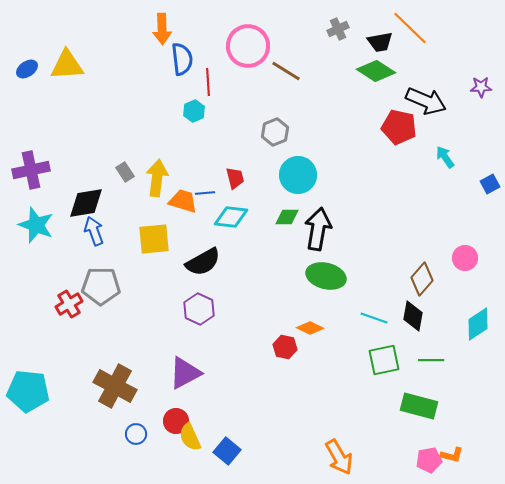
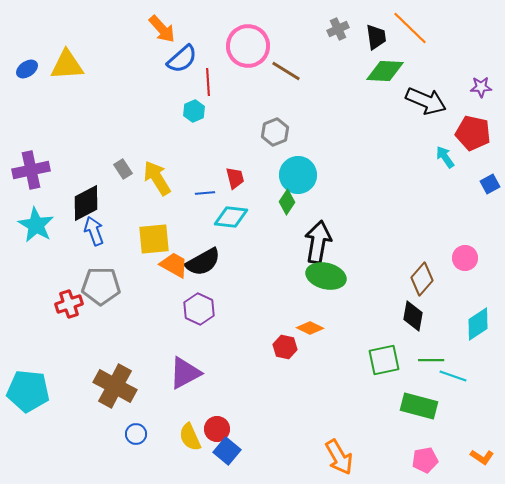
orange arrow at (162, 29): rotated 40 degrees counterclockwise
black trapezoid at (380, 42): moved 4 px left, 5 px up; rotated 88 degrees counterclockwise
blue semicircle at (182, 59): rotated 56 degrees clockwise
green diamond at (376, 71): moved 9 px right; rotated 30 degrees counterclockwise
red pentagon at (399, 127): moved 74 px right, 6 px down
gray rectangle at (125, 172): moved 2 px left, 3 px up
yellow arrow at (157, 178): rotated 39 degrees counterclockwise
orange trapezoid at (183, 201): moved 9 px left, 64 px down; rotated 12 degrees clockwise
black diamond at (86, 203): rotated 18 degrees counterclockwise
green diamond at (287, 217): moved 15 px up; rotated 55 degrees counterclockwise
cyan star at (36, 225): rotated 9 degrees clockwise
black arrow at (318, 229): moved 13 px down
red cross at (69, 304): rotated 12 degrees clockwise
cyan line at (374, 318): moved 79 px right, 58 px down
red circle at (176, 421): moved 41 px right, 8 px down
orange L-shape at (452, 455): moved 30 px right, 2 px down; rotated 20 degrees clockwise
pink pentagon at (429, 460): moved 4 px left
